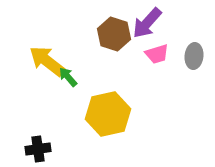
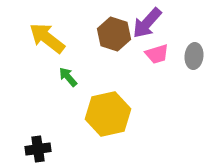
yellow arrow: moved 23 px up
